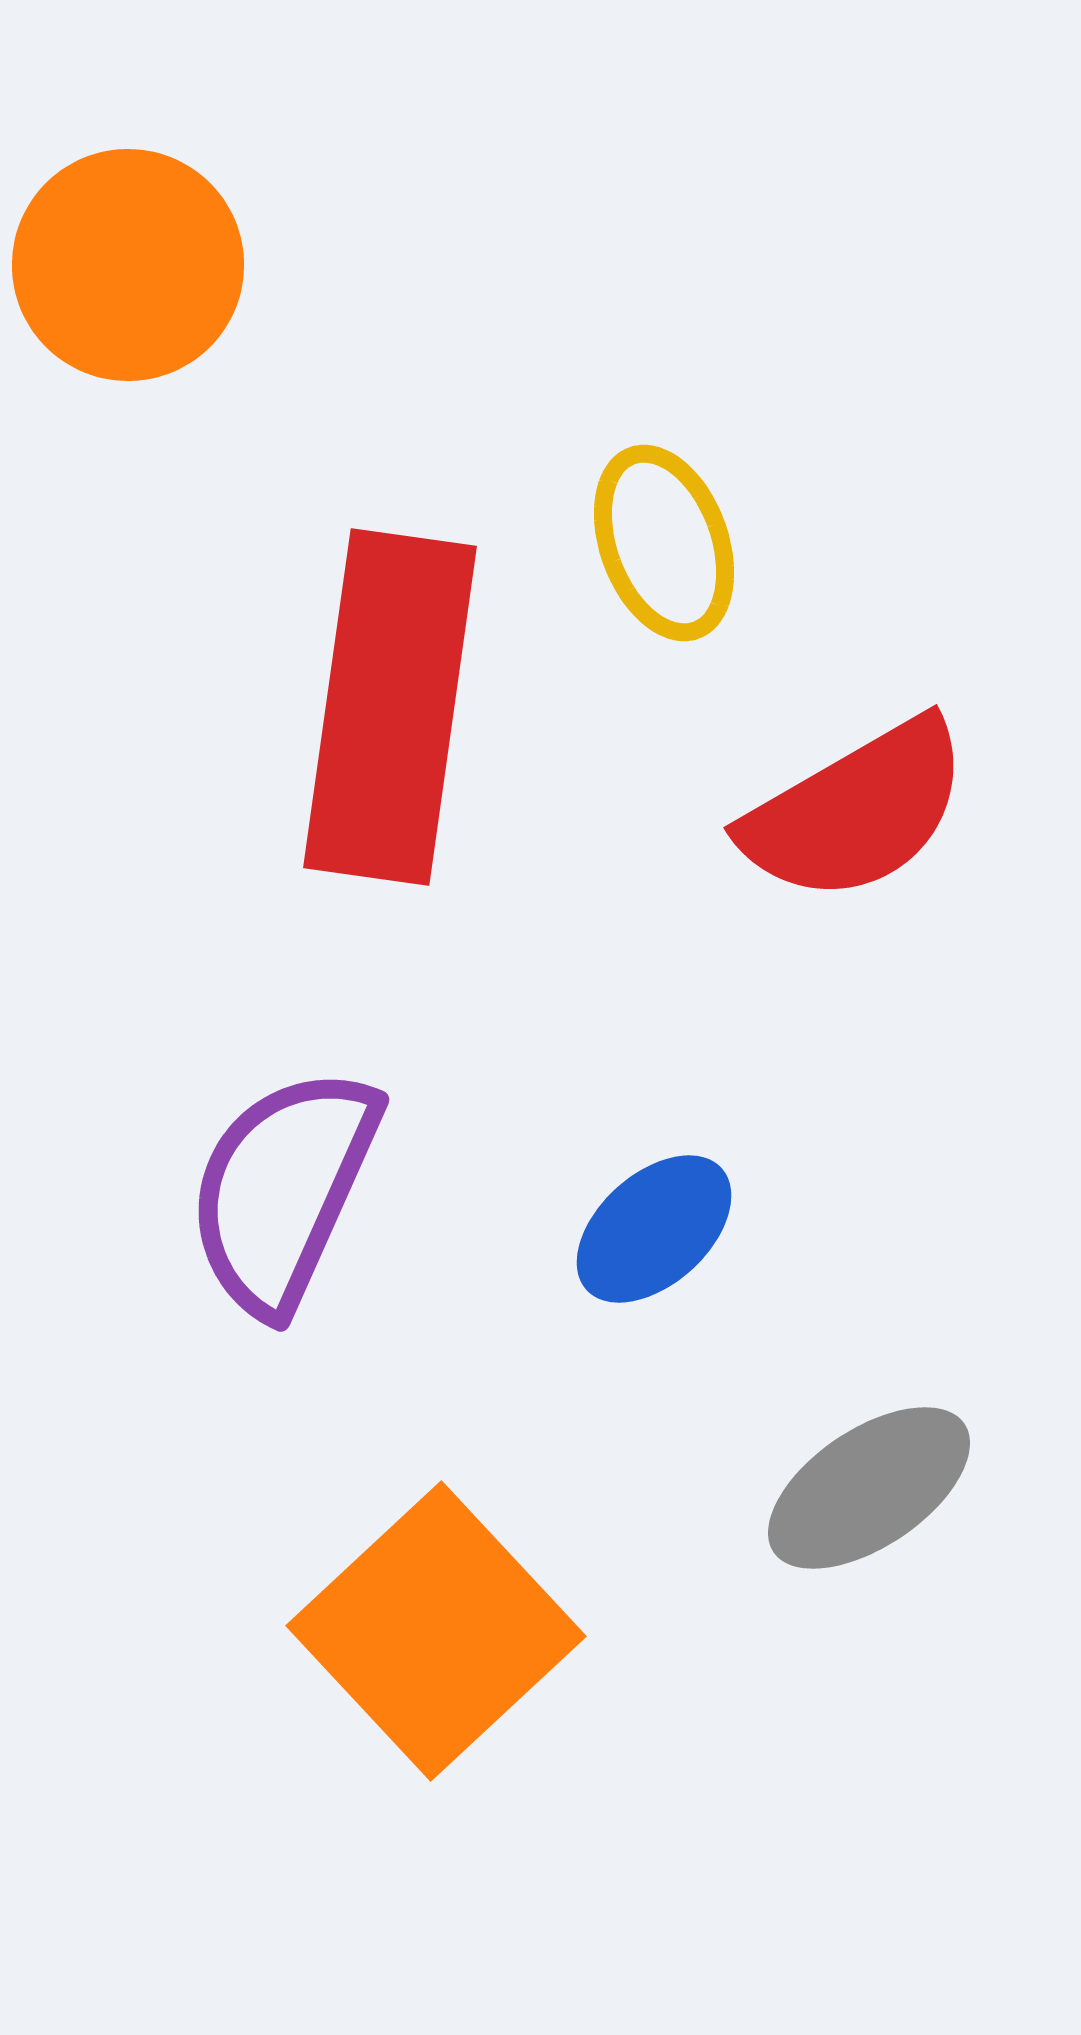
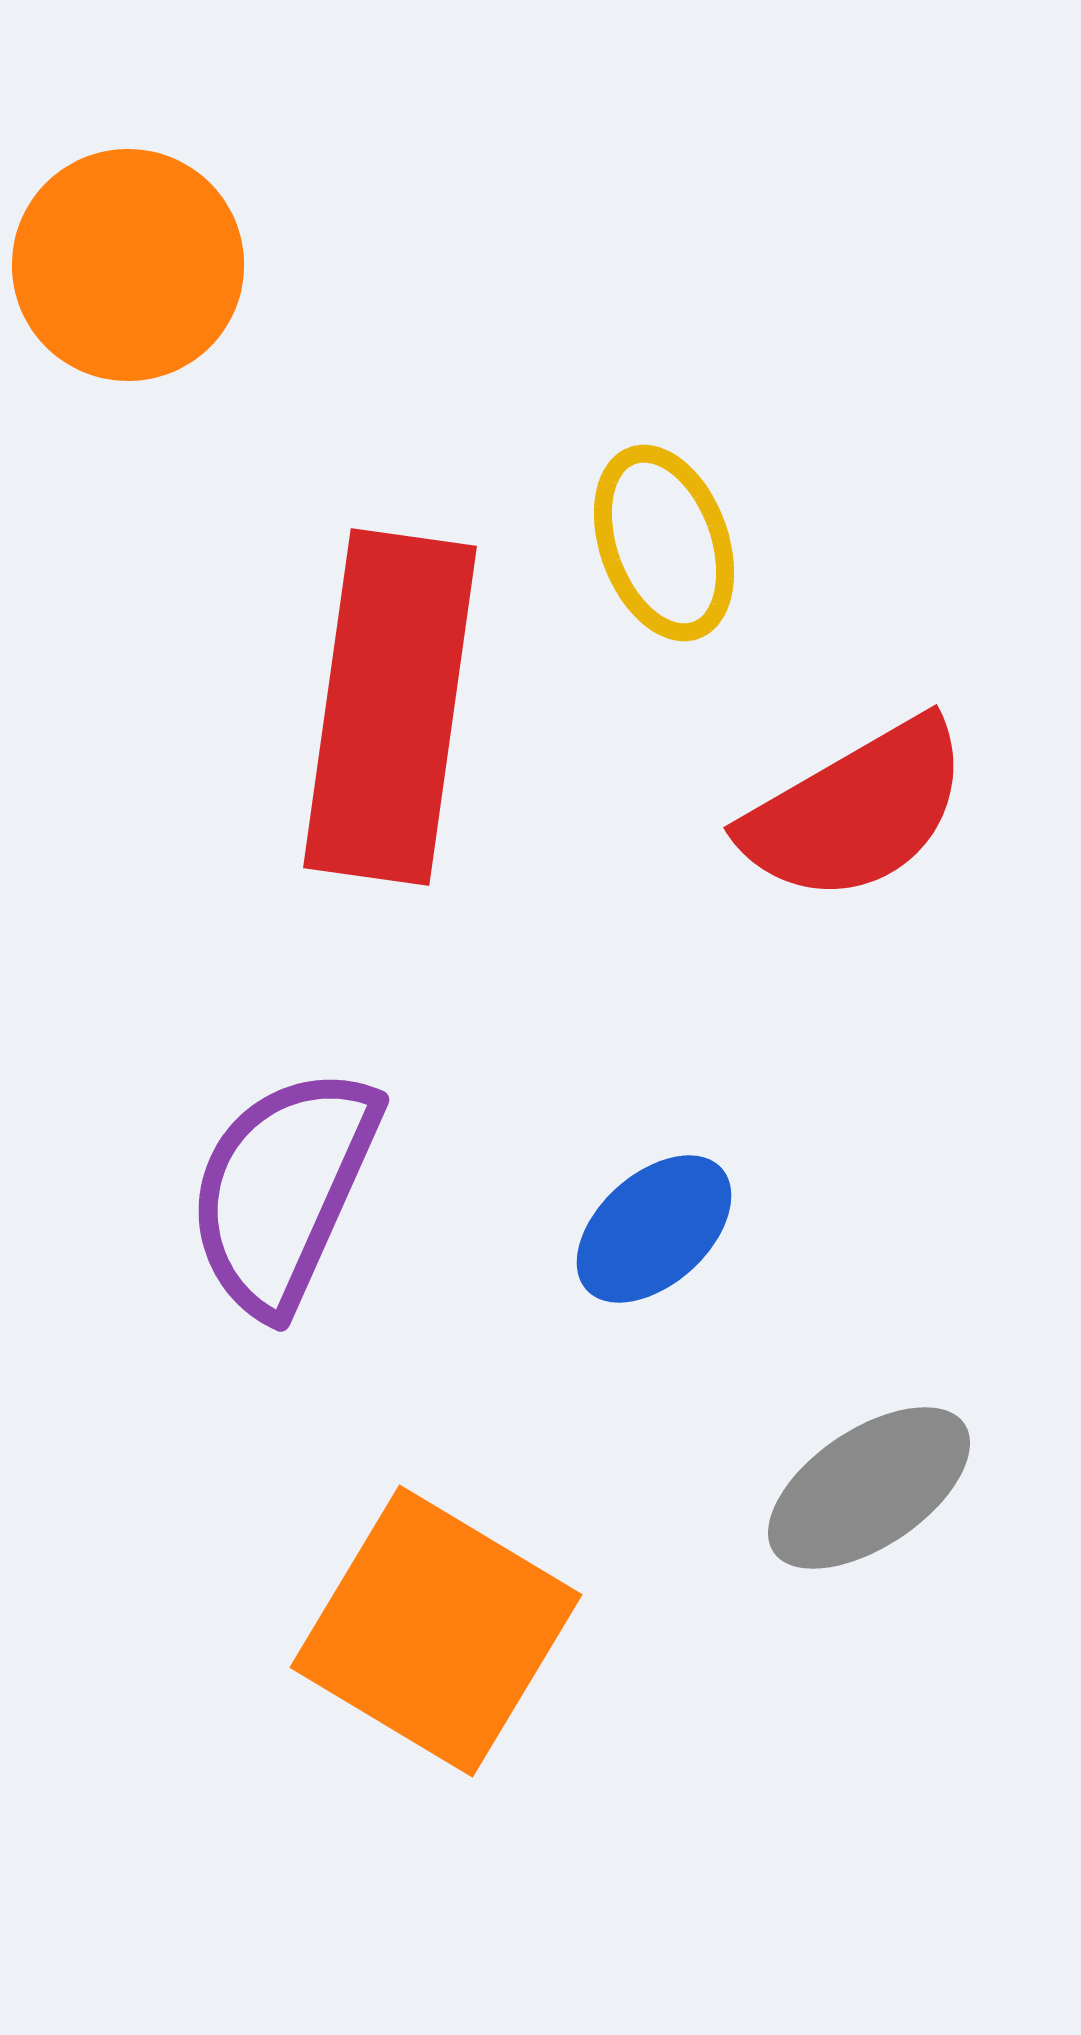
orange square: rotated 16 degrees counterclockwise
